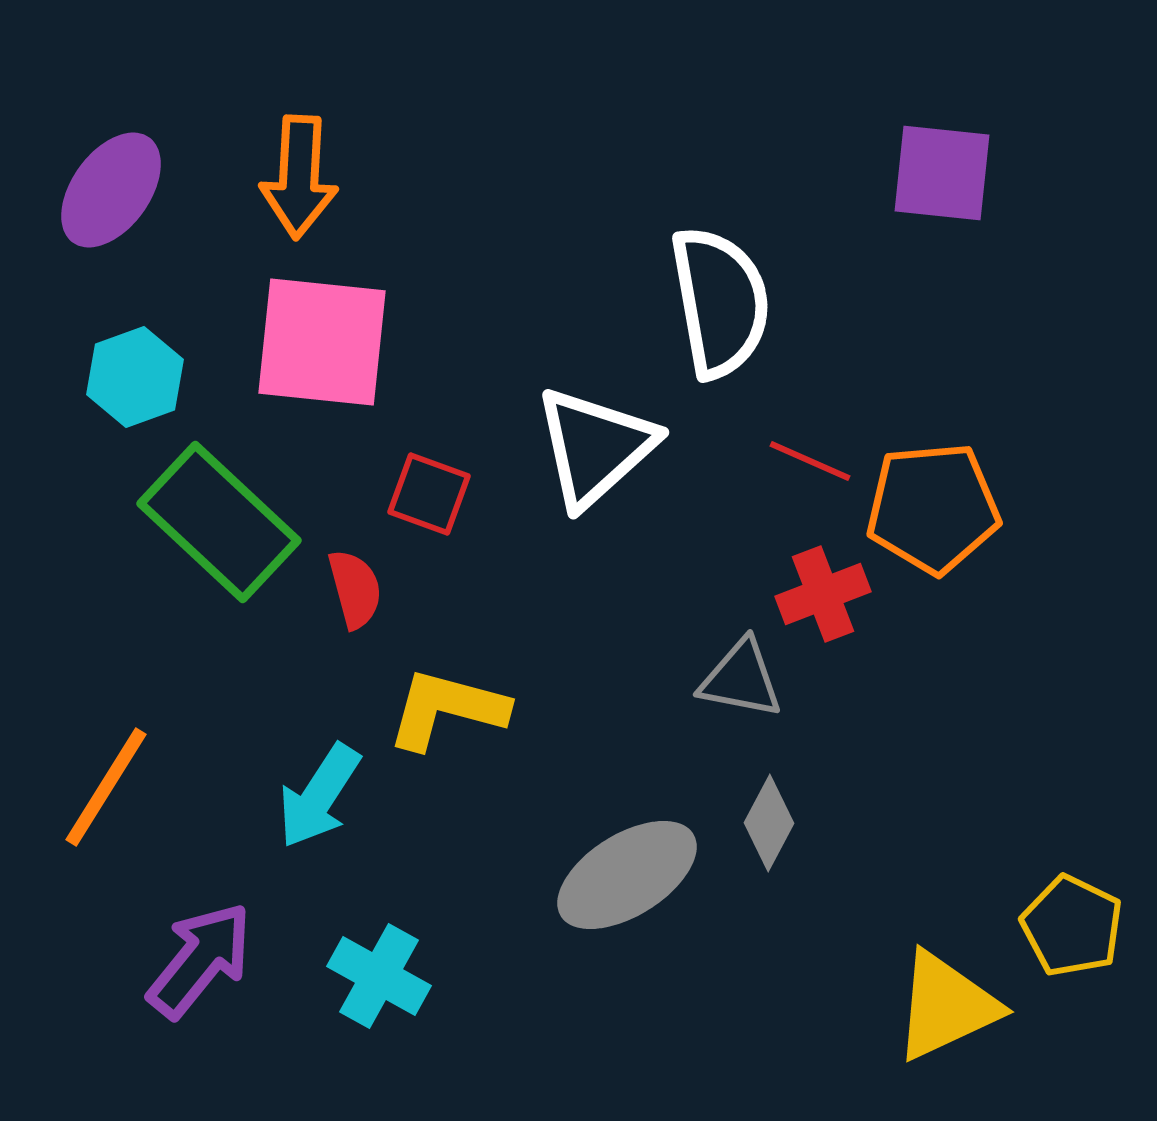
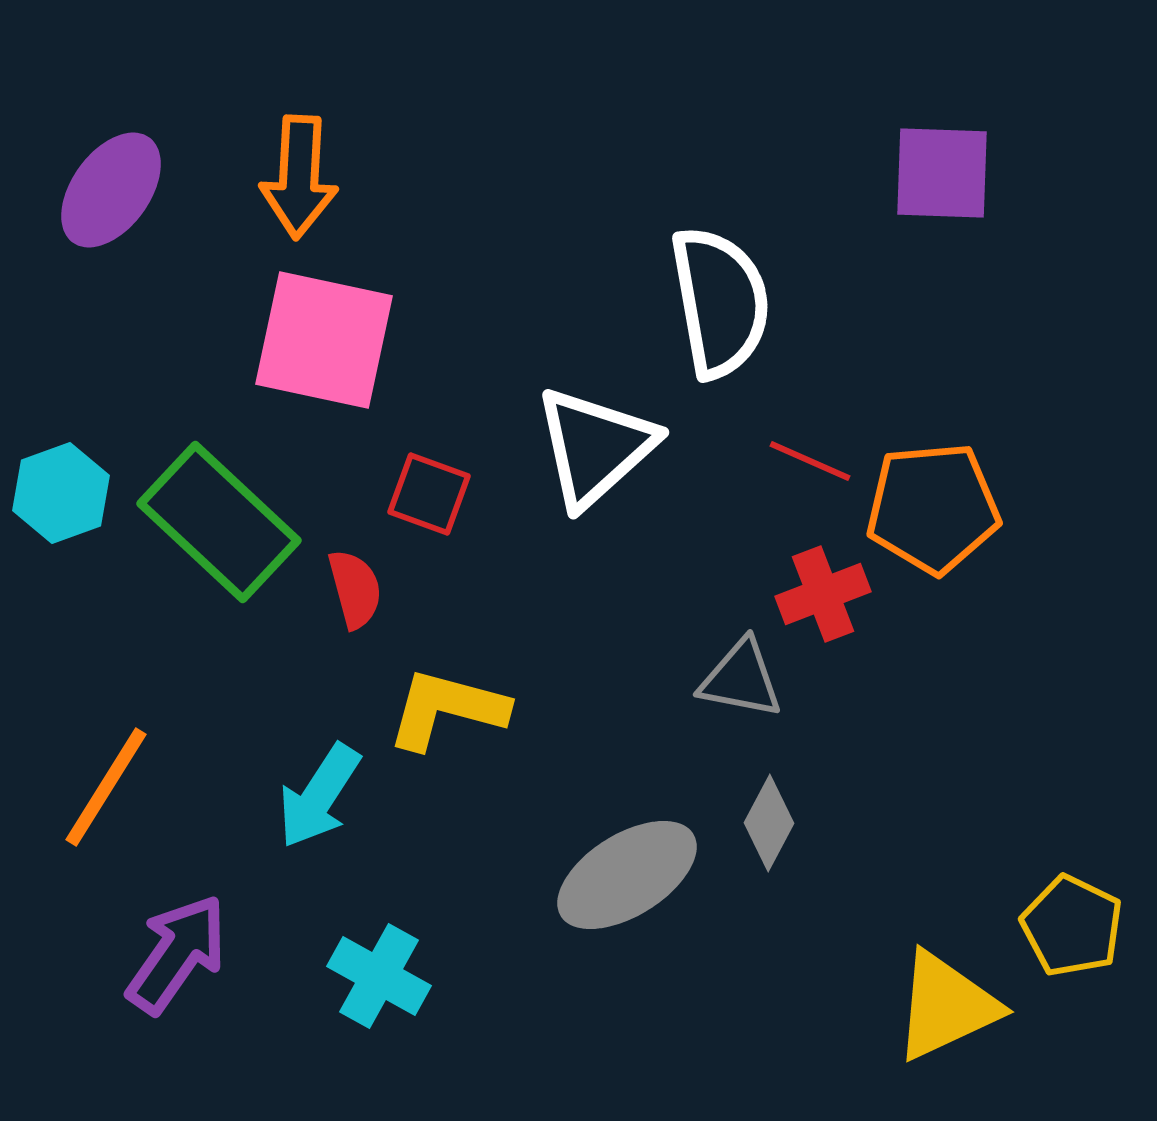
purple square: rotated 4 degrees counterclockwise
pink square: moved 2 px right, 2 px up; rotated 6 degrees clockwise
cyan hexagon: moved 74 px left, 116 px down
purple arrow: moved 23 px left, 6 px up; rotated 4 degrees counterclockwise
